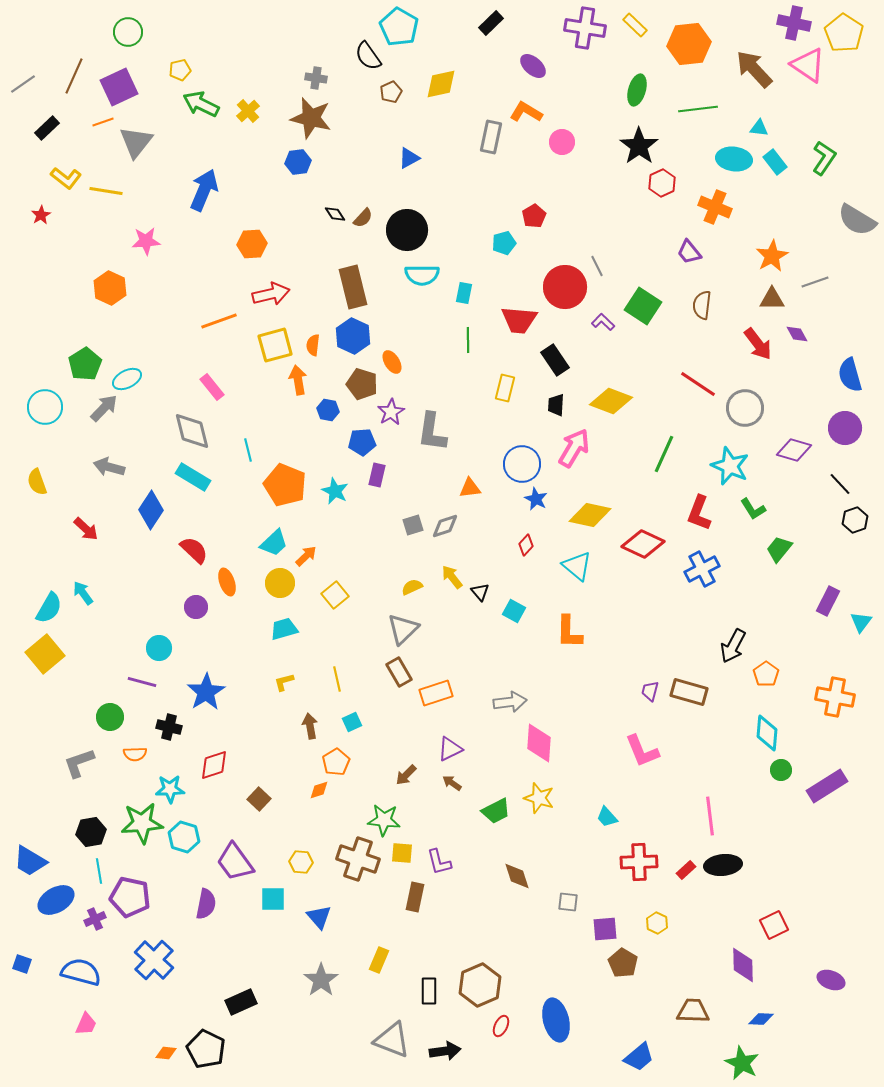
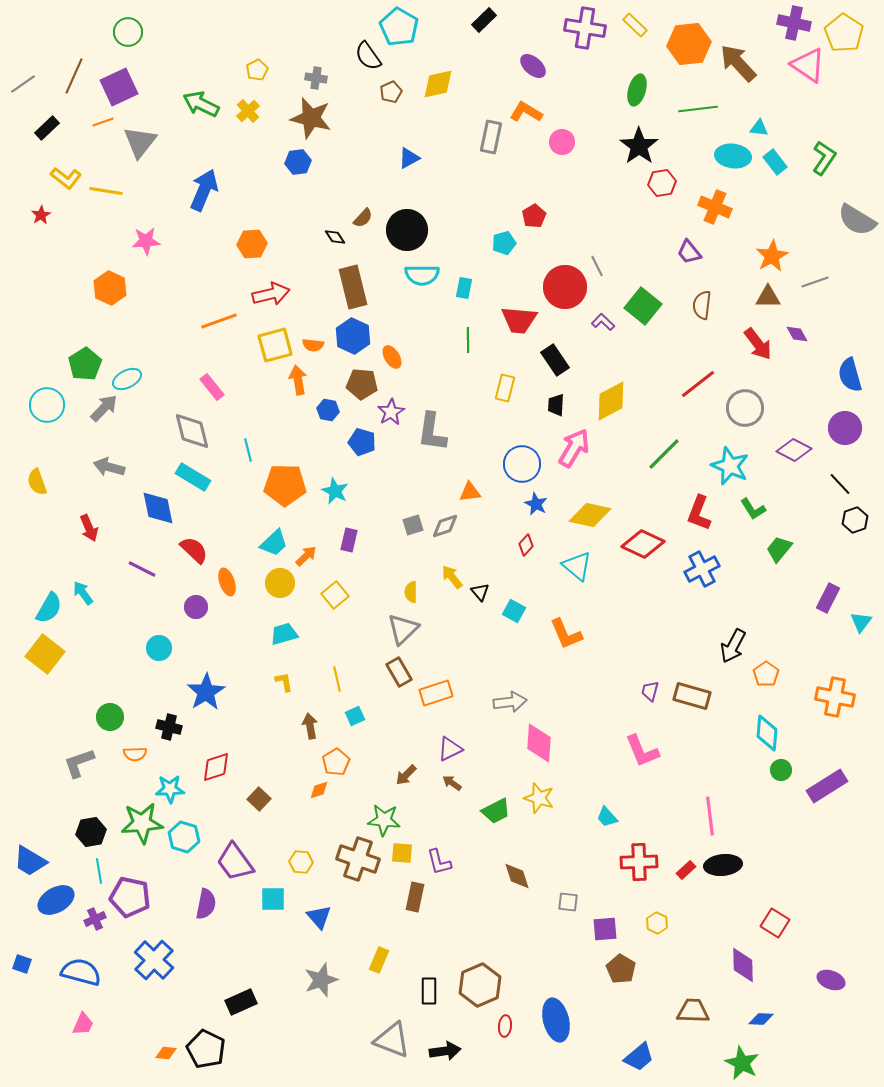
black rectangle at (491, 23): moved 7 px left, 3 px up
brown arrow at (754, 69): moved 16 px left, 6 px up
yellow pentagon at (180, 70): moved 77 px right; rotated 15 degrees counterclockwise
yellow diamond at (441, 84): moved 3 px left
gray triangle at (136, 142): moved 4 px right
cyan ellipse at (734, 159): moved 1 px left, 3 px up
red hexagon at (662, 183): rotated 16 degrees clockwise
black diamond at (335, 214): moved 23 px down
cyan rectangle at (464, 293): moved 5 px up
brown triangle at (772, 299): moved 4 px left, 2 px up
green square at (643, 306): rotated 6 degrees clockwise
orange semicircle at (313, 345): rotated 90 degrees counterclockwise
orange ellipse at (392, 362): moved 5 px up
brown pentagon at (362, 384): rotated 12 degrees counterclockwise
red line at (698, 384): rotated 72 degrees counterclockwise
yellow diamond at (611, 401): rotated 48 degrees counterclockwise
cyan circle at (45, 407): moved 2 px right, 2 px up
blue pentagon at (362, 442): rotated 20 degrees clockwise
purple diamond at (794, 450): rotated 12 degrees clockwise
green line at (664, 454): rotated 21 degrees clockwise
purple rectangle at (377, 475): moved 28 px left, 65 px down
orange pentagon at (285, 485): rotated 21 degrees counterclockwise
orange triangle at (470, 488): moved 4 px down
blue star at (536, 499): moved 5 px down
blue diamond at (151, 510): moved 7 px right, 2 px up; rotated 45 degrees counterclockwise
red arrow at (86, 529): moved 3 px right, 1 px up; rotated 24 degrees clockwise
yellow semicircle at (412, 587): moved 1 px left, 5 px down; rotated 65 degrees counterclockwise
purple rectangle at (828, 601): moved 3 px up
cyan trapezoid at (284, 629): moved 5 px down
orange L-shape at (569, 632): moved 3 px left, 2 px down; rotated 24 degrees counterclockwise
yellow square at (45, 654): rotated 12 degrees counterclockwise
purple line at (142, 682): moved 113 px up; rotated 12 degrees clockwise
yellow L-shape at (284, 682): rotated 95 degrees clockwise
brown rectangle at (689, 692): moved 3 px right, 4 px down
cyan square at (352, 722): moved 3 px right, 6 px up
red diamond at (214, 765): moved 2 px right, 2 px down
red square at (774, 925): moved 1 px right, 2 px up; rotated 32 degrees counterclockwise
brown pentagon at (623, 963): moved 2 px left, 6 px down
gray star at (321, 980): rotated 16 degrees clockwise
pink trapezoid at (86, 1024): moved 3 px left
red ellipse at (501, 1026): moved 4 px right; rotated 20 degrees counterclockwise
